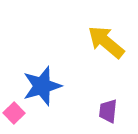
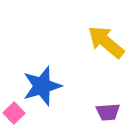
purple trapezoid: moved 1 px down; rotated 100 degrees counterclockwise
